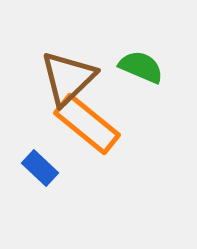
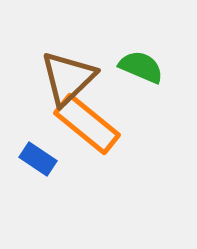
blue rectangle: moved 2 px left, 9 px up; rotated 9 degrees counterclockwise
